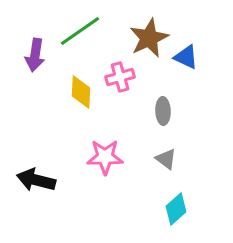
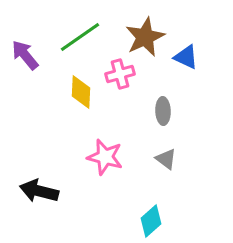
green line: moved 6 px down
brown star: moved 4 px left, 1 px up
purple arrow: moved 10 px left; rotated 132 degrees clockwise
pink cross: moved 3 px up
pink star: rotated 15 degrees clockwise
black arrow: moved 3 px right, 11 px down
cyan diamond: moved 25 px left, 12 px down
